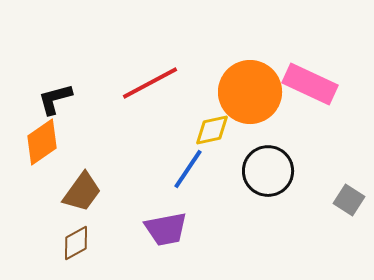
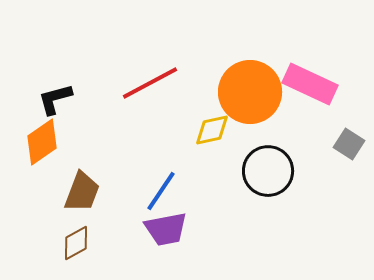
blue line: moved 27 px left, 22 px down
brown trapezoid: rotated 15 degrees counterclockwise
gray square: moved 56 px up
